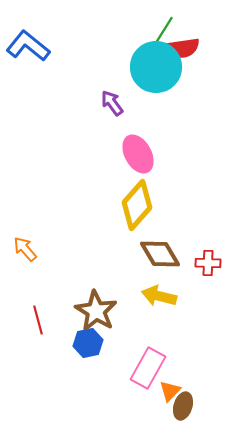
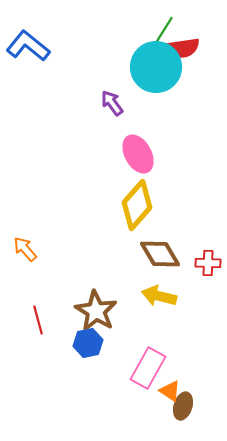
orange triangle: rotated 40 degrees counterclockwise
